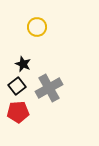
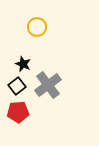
gray cross: moved 1 px left, 3 px up; rotated 8 degrees counterclockwise
